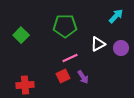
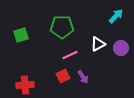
green pentagon: moved 3 px left, 1 px down
green square: rotated 28 degrees clockwise
pink line: moved 3 px up
